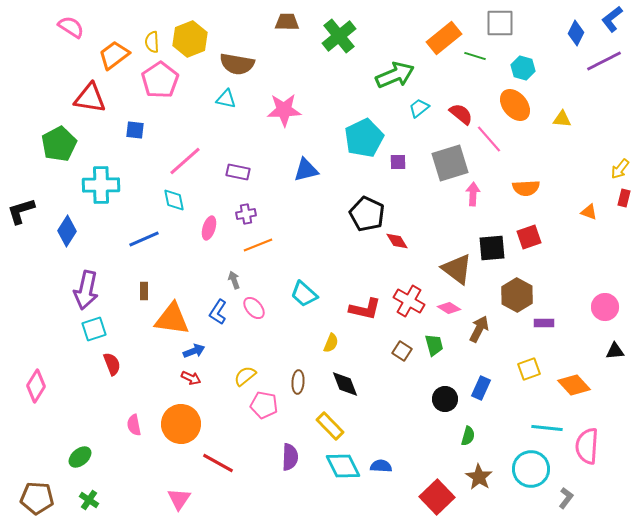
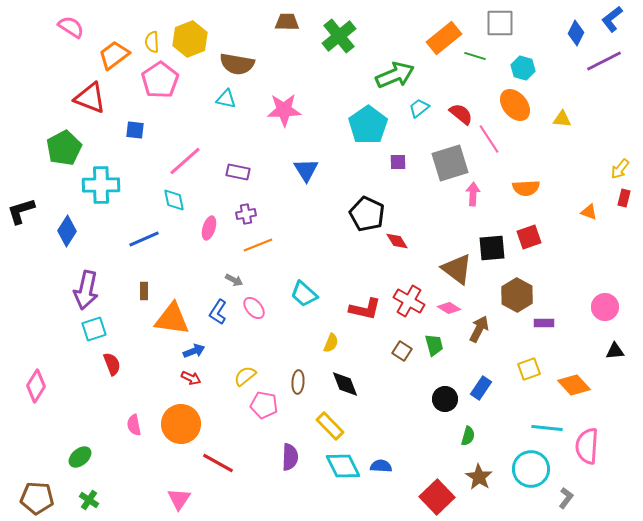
red triangle at (90, 98): rotated 12 degrees clockwise
cyan pentagon at (364, 138): moved 4 px right, 13 px up; rotated 9 degrees counterclockwise
pink line at (489, 139): rotated 8 degrees clockwise
green pentagon at (59, 144): moved 5 px right, 4 px down
blue triangle at (306, 170): rotated 48 degrees counterclockwise
gray arrow at (234, 280): rotated 138 degrees clockwise
blue rectangle at (481, 388): rotated 10 degrees clockwise
